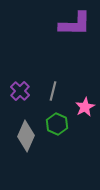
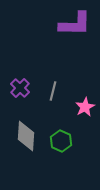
purple cross: moved 3 px up
green hexagon: moved 4 px right, 17 px down
gray diamond: rotated 20 degrees counterclockwise
